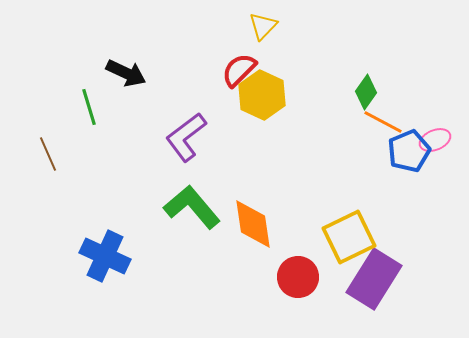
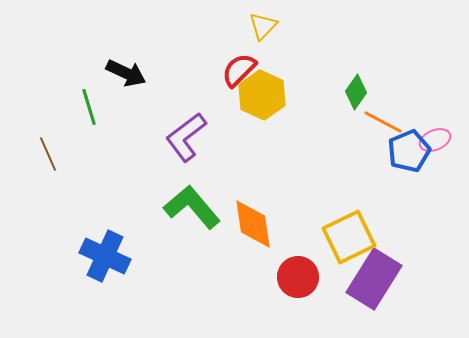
green diamond: moved 10 px left
